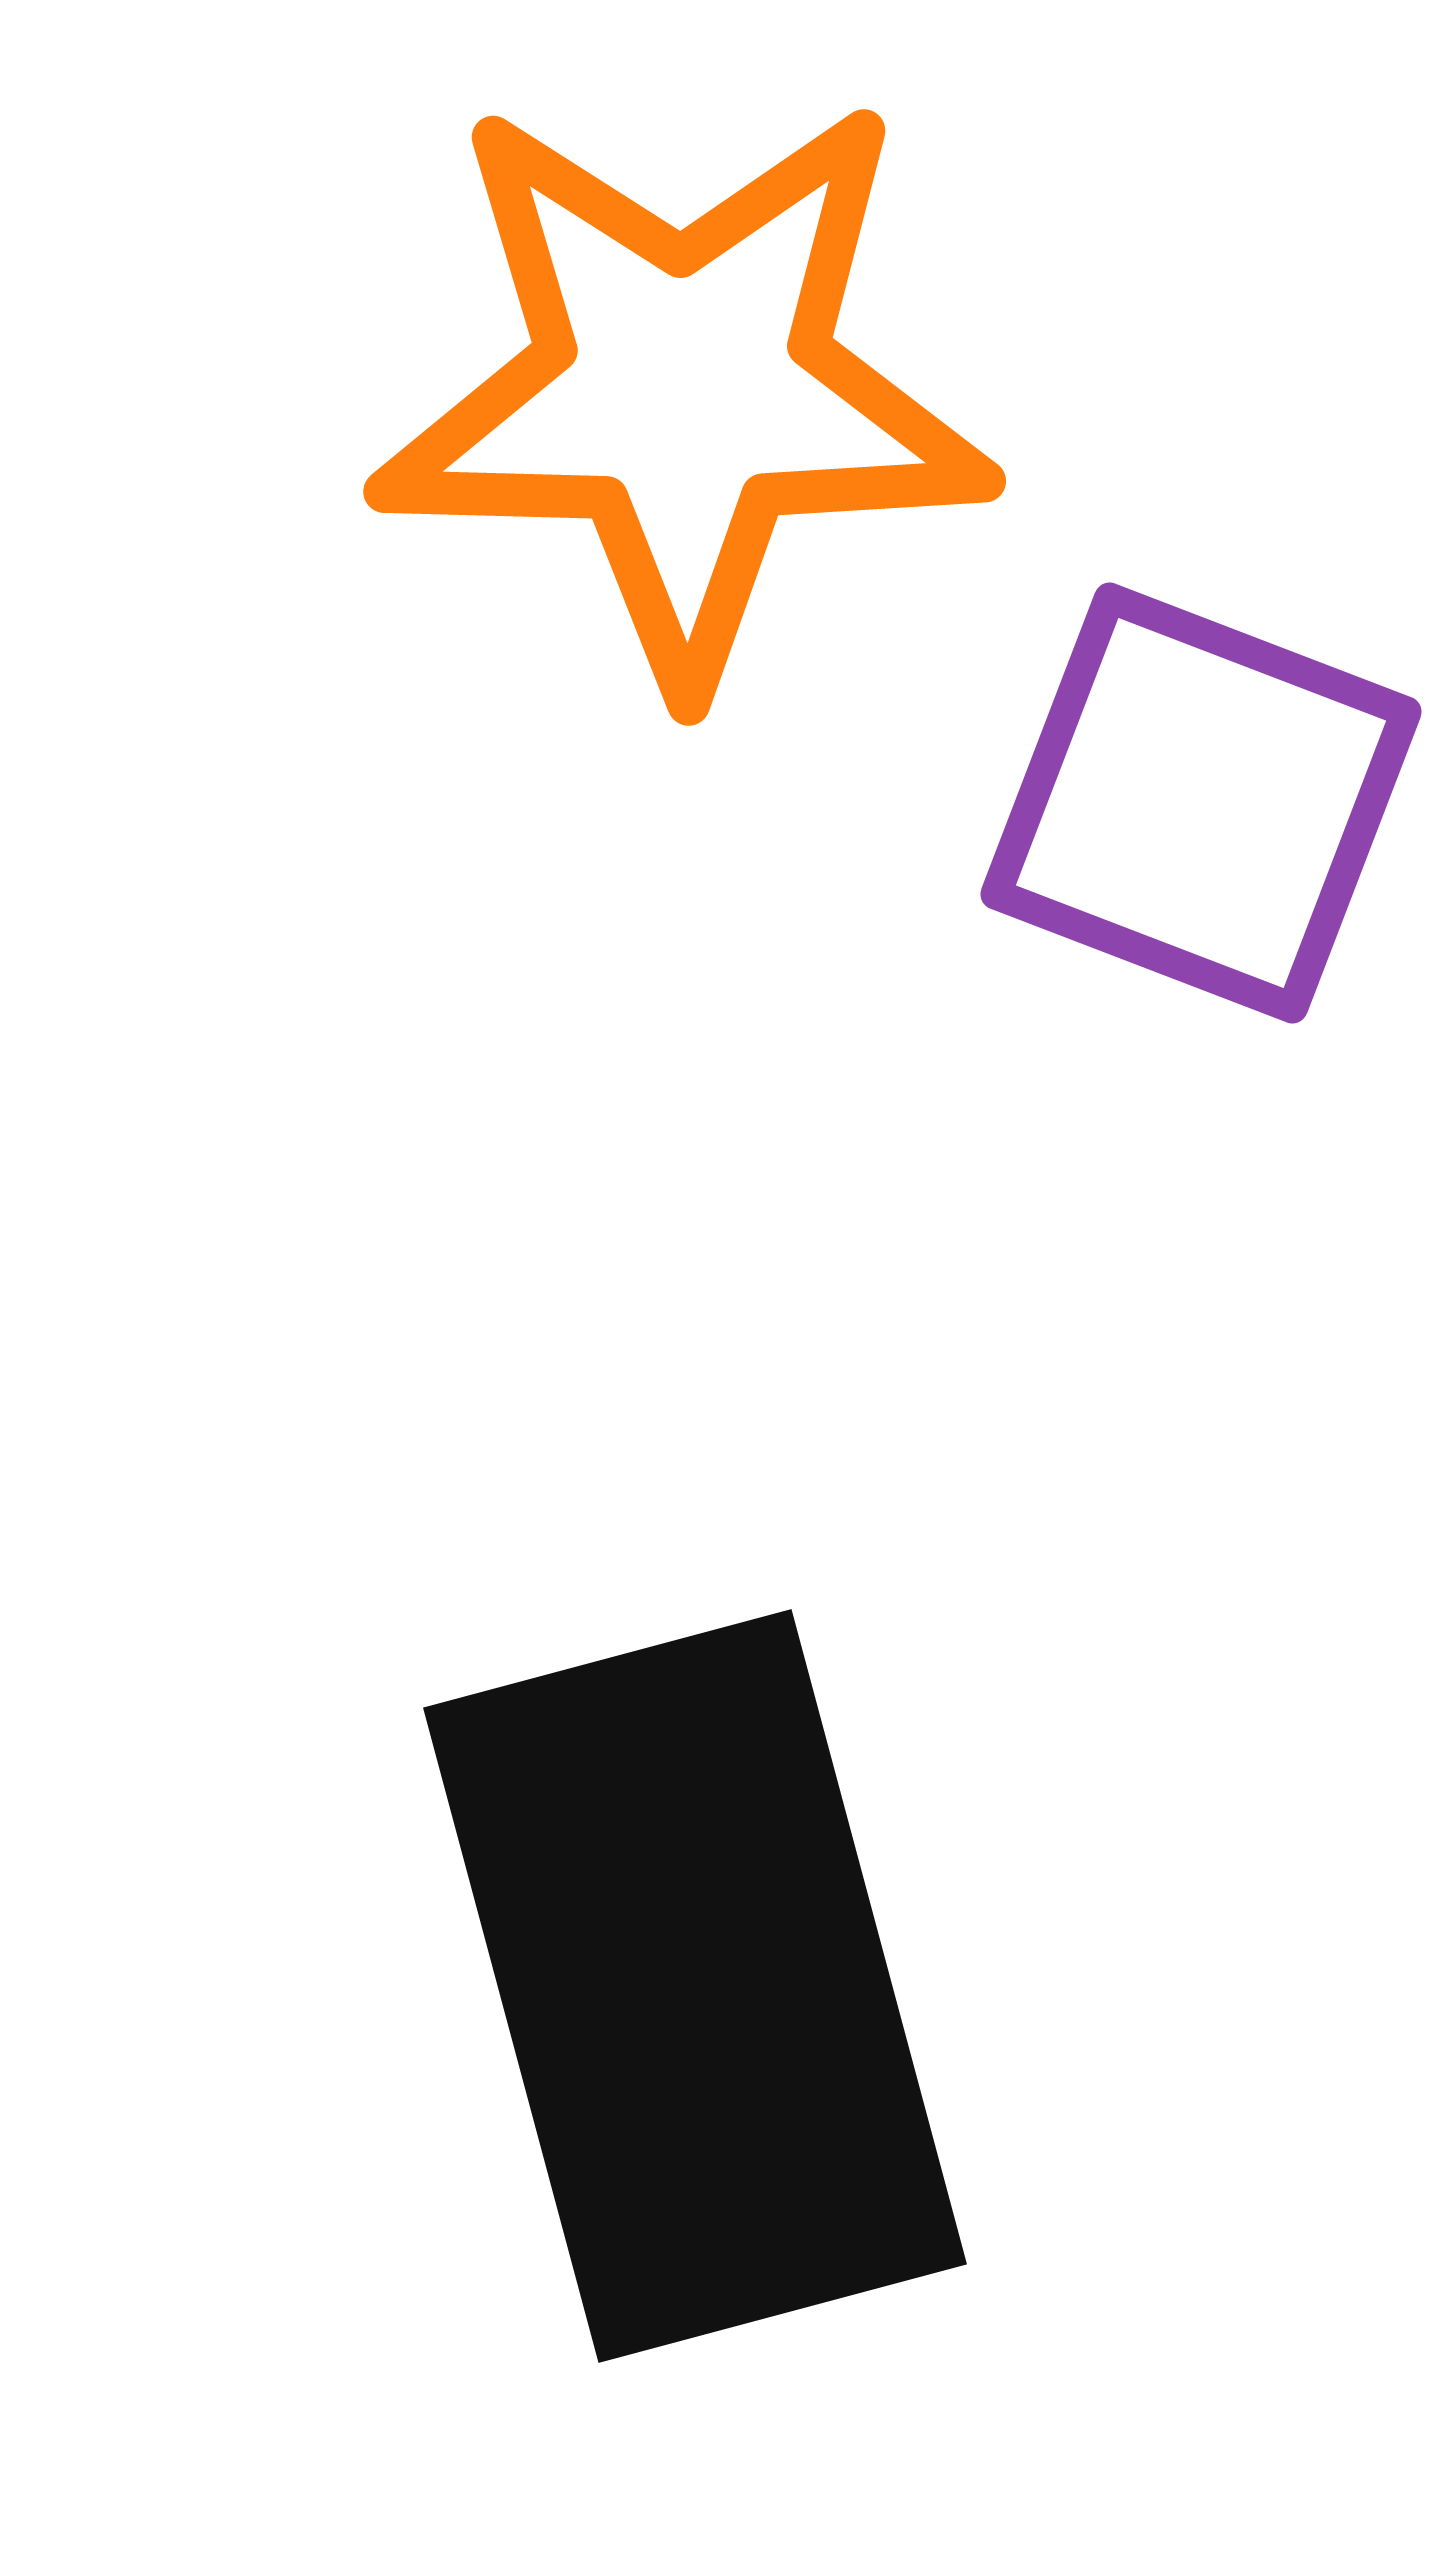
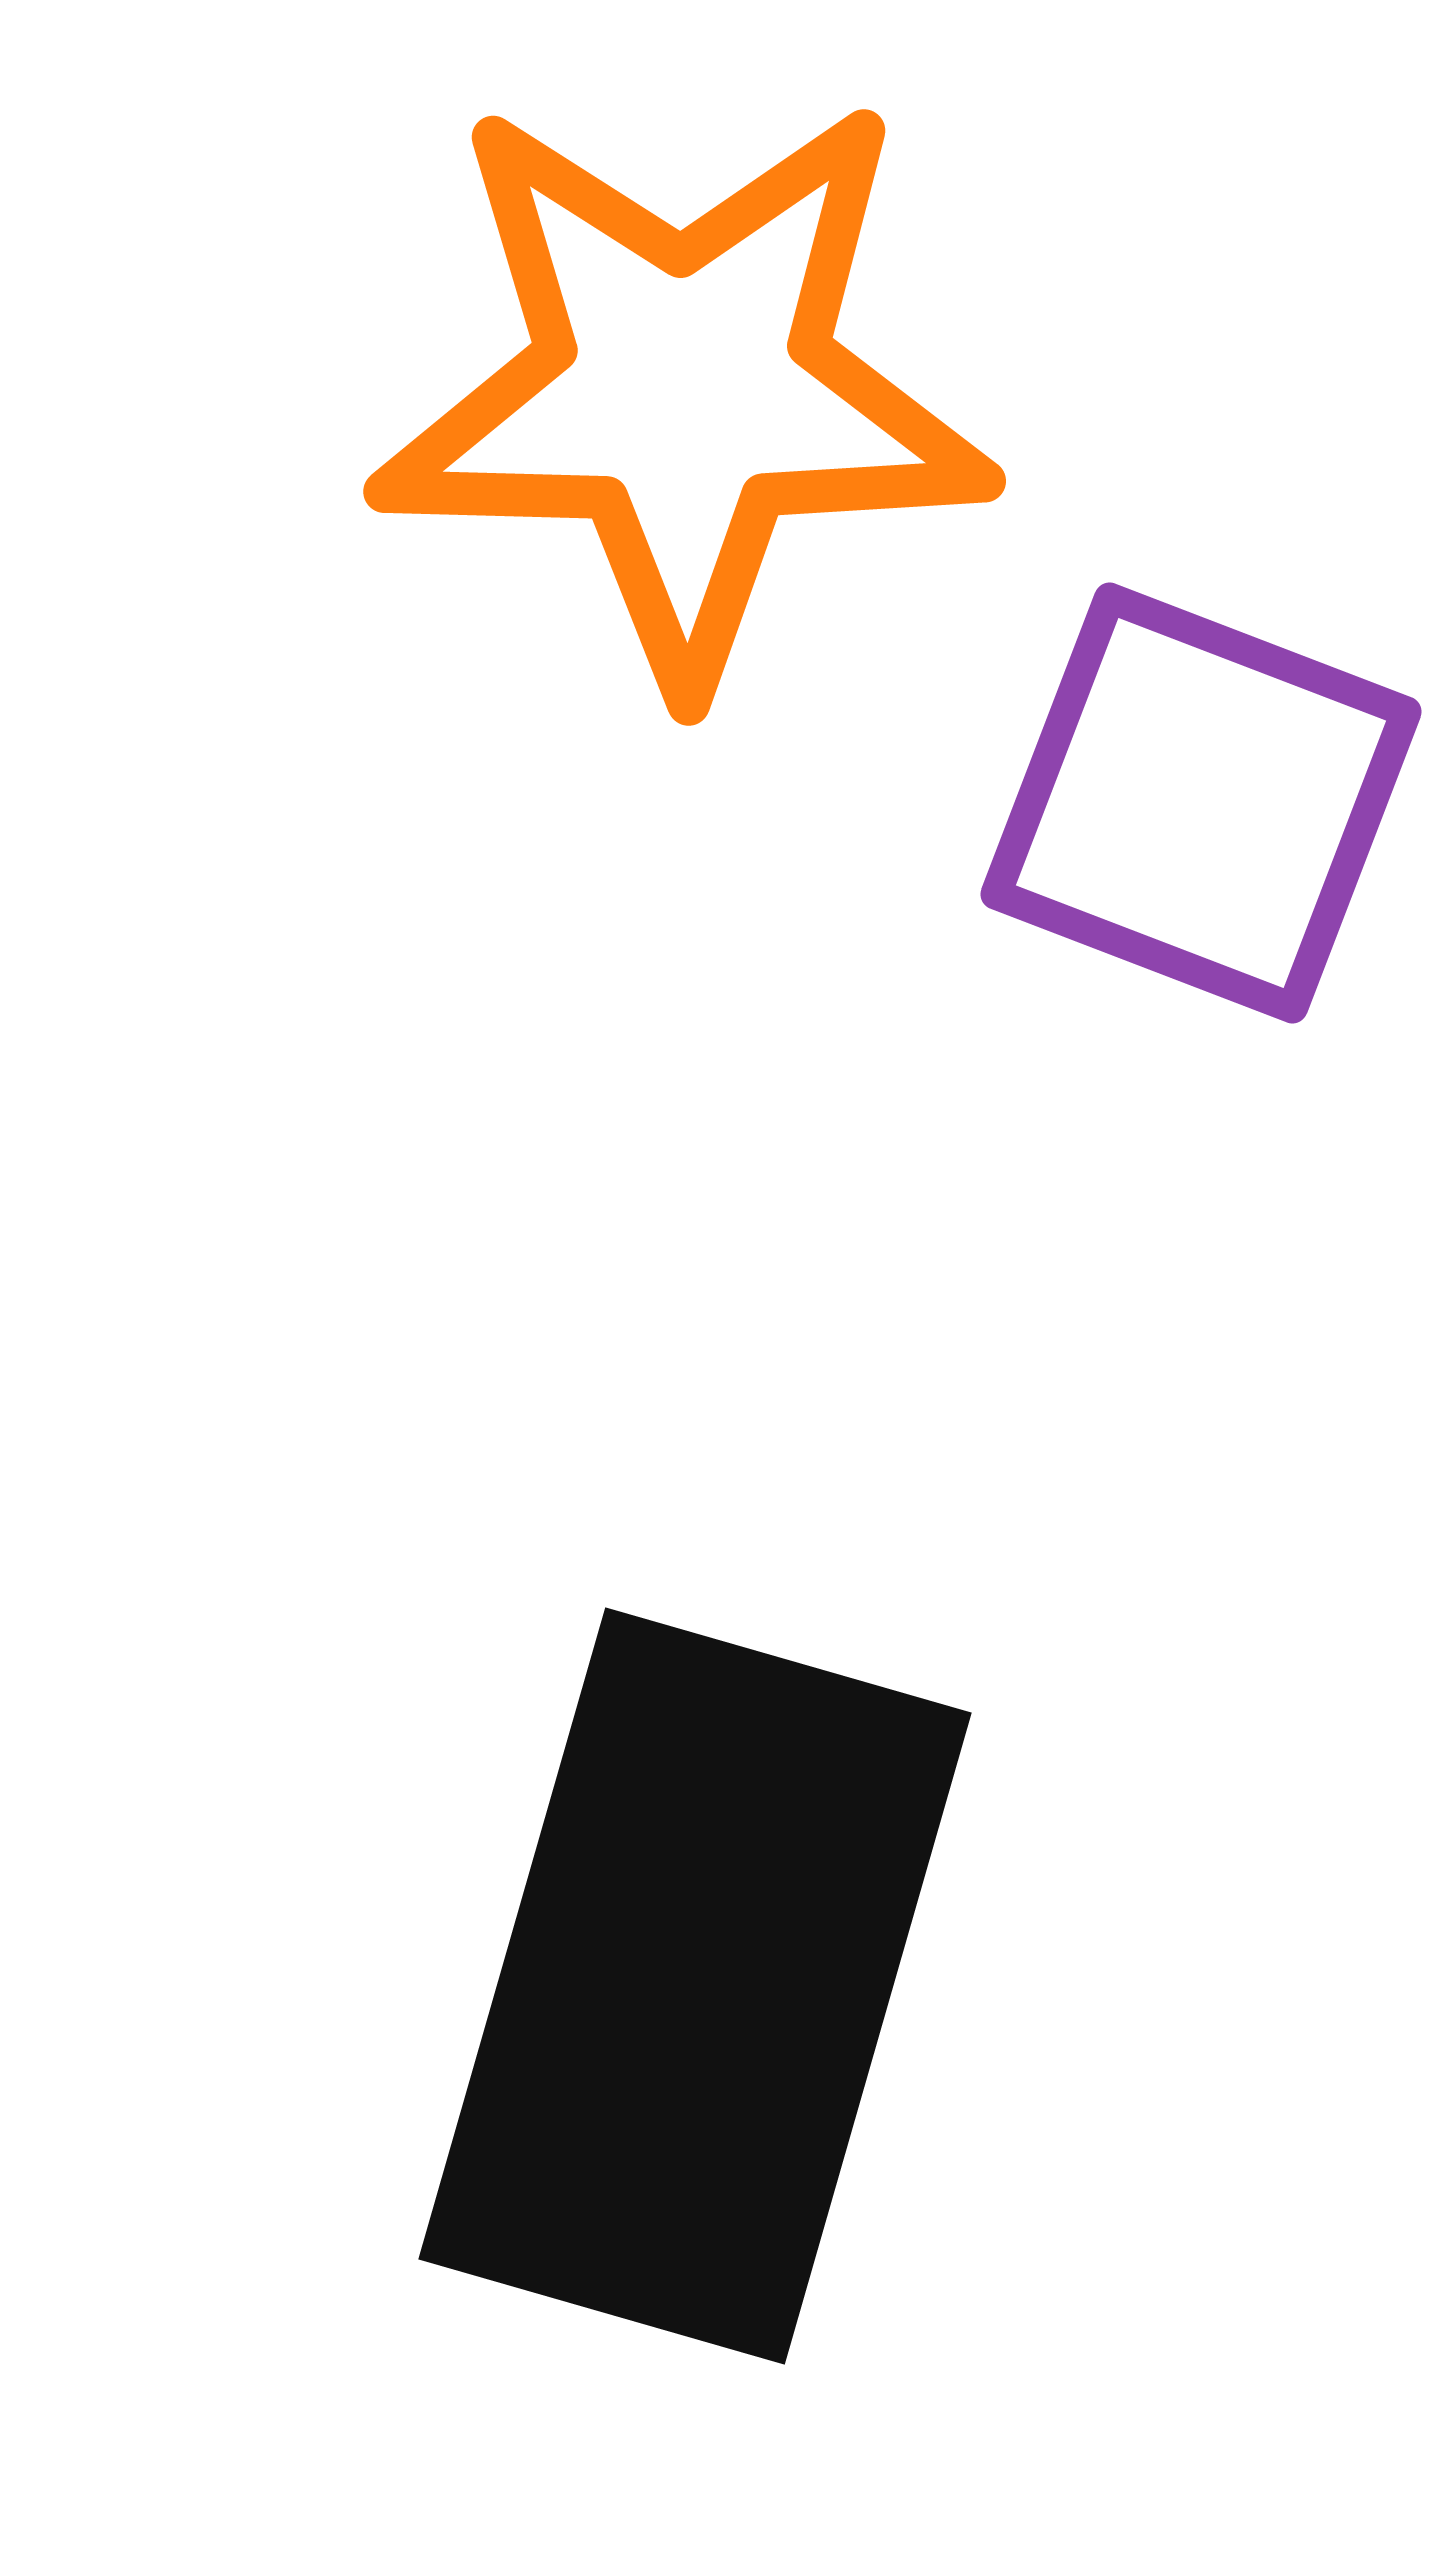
black rectangle: rotated 31 degrees clockwise
